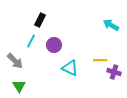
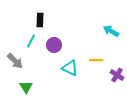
black rectangle: rotated 24 degrees counterclockwise
cyan arrow: moved 6 px down
yellow line: moved 4 px left
purple cross: moved 3 px right, 3 px down; rotated 16 degrees clockwise
green triangle: moved 7 px right, 1 px down
